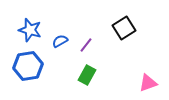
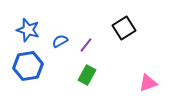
blue star: moved 2 px left
